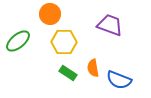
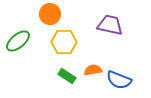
purple trapezoid: rotated 8 degrees counterclockwise
orange semicircle: moved 2 px down; rotated 90 degrees clockwise
green rectangle: moved 1 px left, 3 px down
